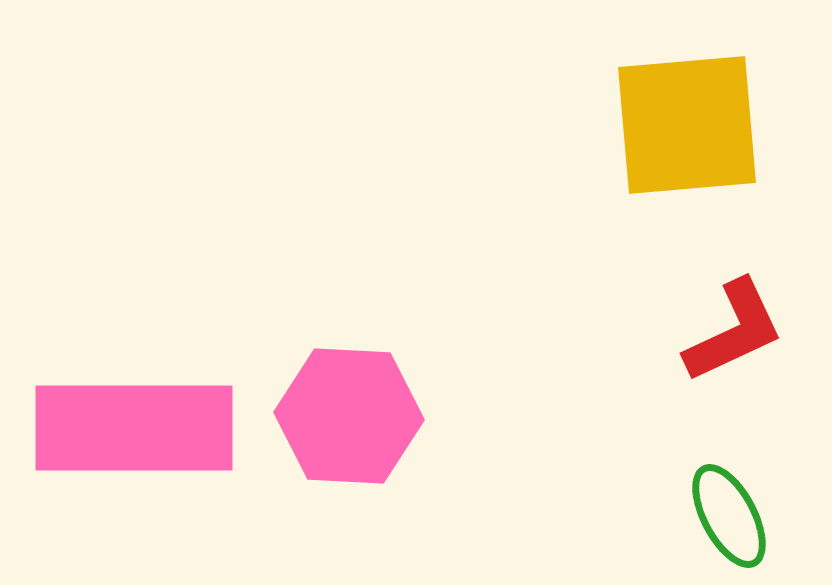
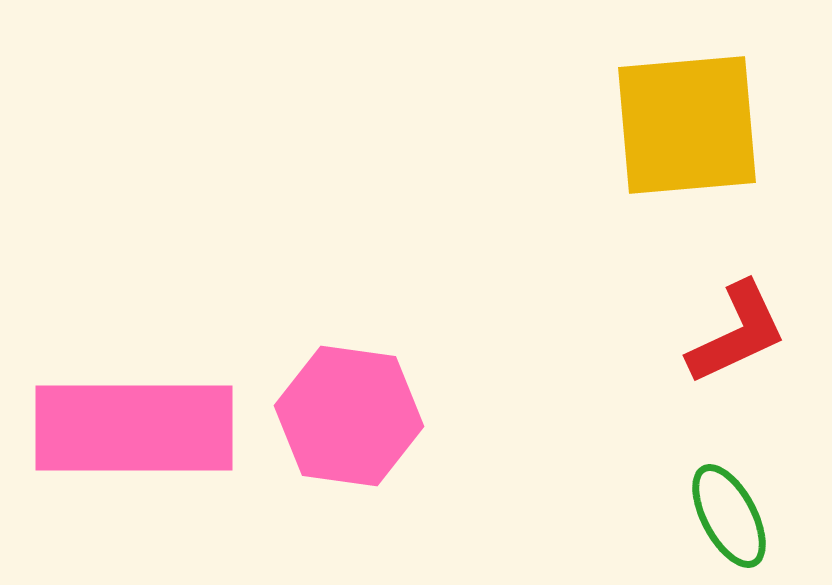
red L-shape: moved 3 px right, 2 px down
pink hexagon: rotated 5 degrees clockwise
